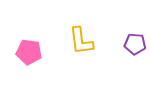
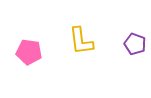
purple pentagon: rotated 15 degrees clockwise
